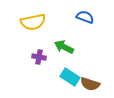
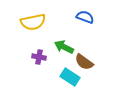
brown semicircle: moved 6 px left, 22 px up; rotated 18 degrees clockwise
